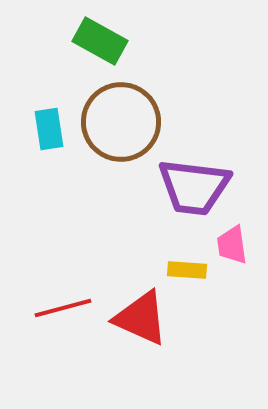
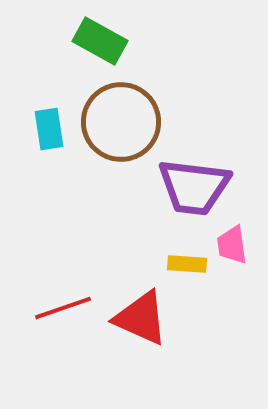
yellow rectangle: moved 6 px up
red line: rotated 4 degrees counterclockwise
